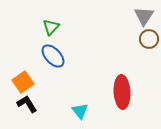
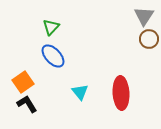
red ellipse: moved 1 px left, 1 px down
cyan triangle: moved 19 px up
